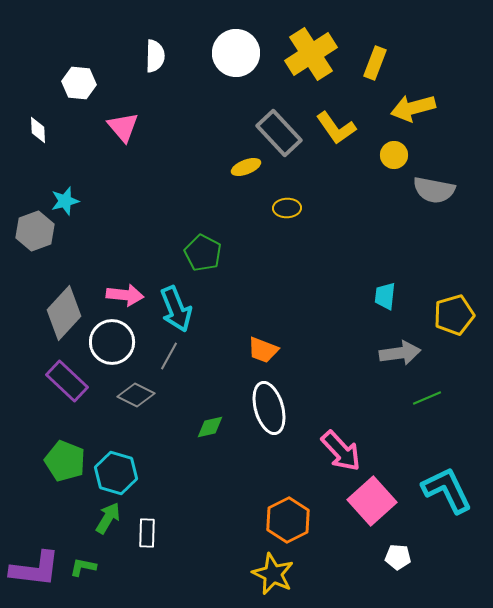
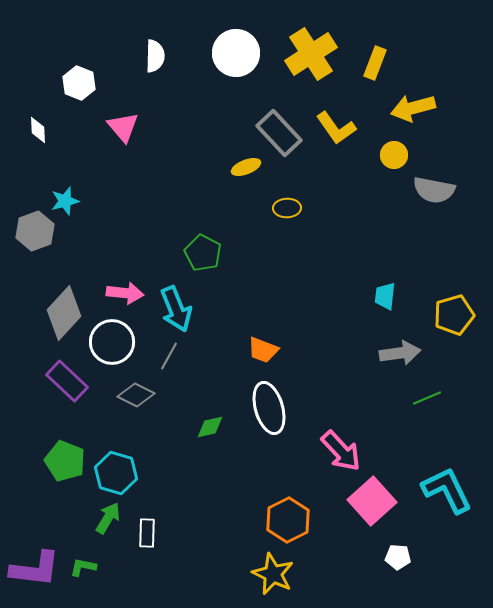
white hexagon at (79, 83): rotated 16 degrees clockwise
pink arrow at (125, 295): moved 2 px up
